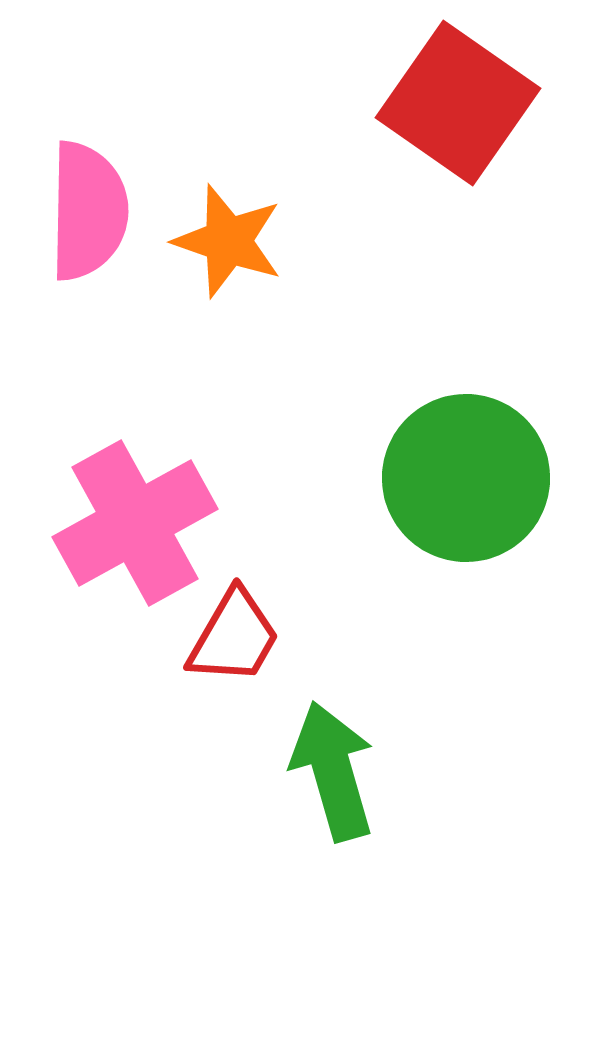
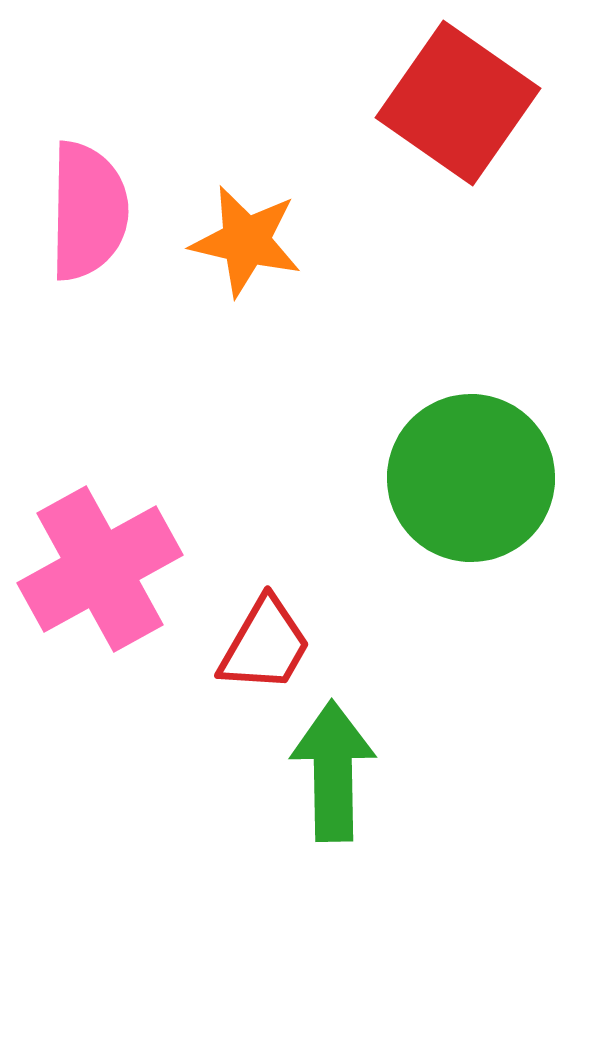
orange star: moved 18 px right; rotated 6 degrees counterclockwise
green circle: moved 5 px right
pink cross: moved 35 px left, 46 px down
red trapezoid: moved 31 px right, 8 px down
green arrow: rotated 15 degrees clockwise
